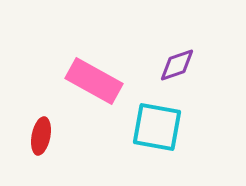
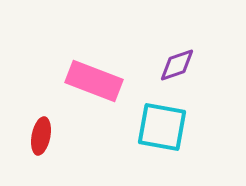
pink rectangle: rotated 8 degrees counterclockwise
cyan square: moved 5 px right
